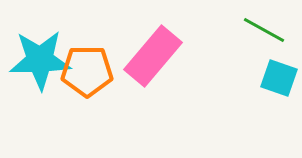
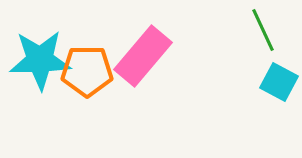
green line: moved 1 px left; rotated 36 degrees clockwise
pink rectangle: moved 10 px left
cyan square: moved 4 px down; rotated 9 degrees clockwise
